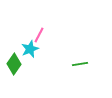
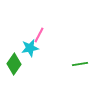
cyan star: moved 1 px up; rotated 12 degrees clockwise
